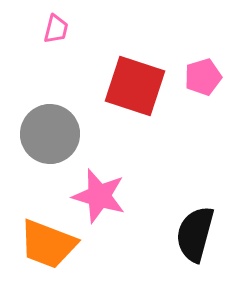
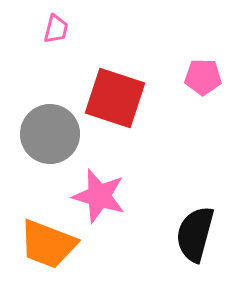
pink pentagon: rotated 18 degrees clockwise
red square: moved 20 px left, 12 px down
